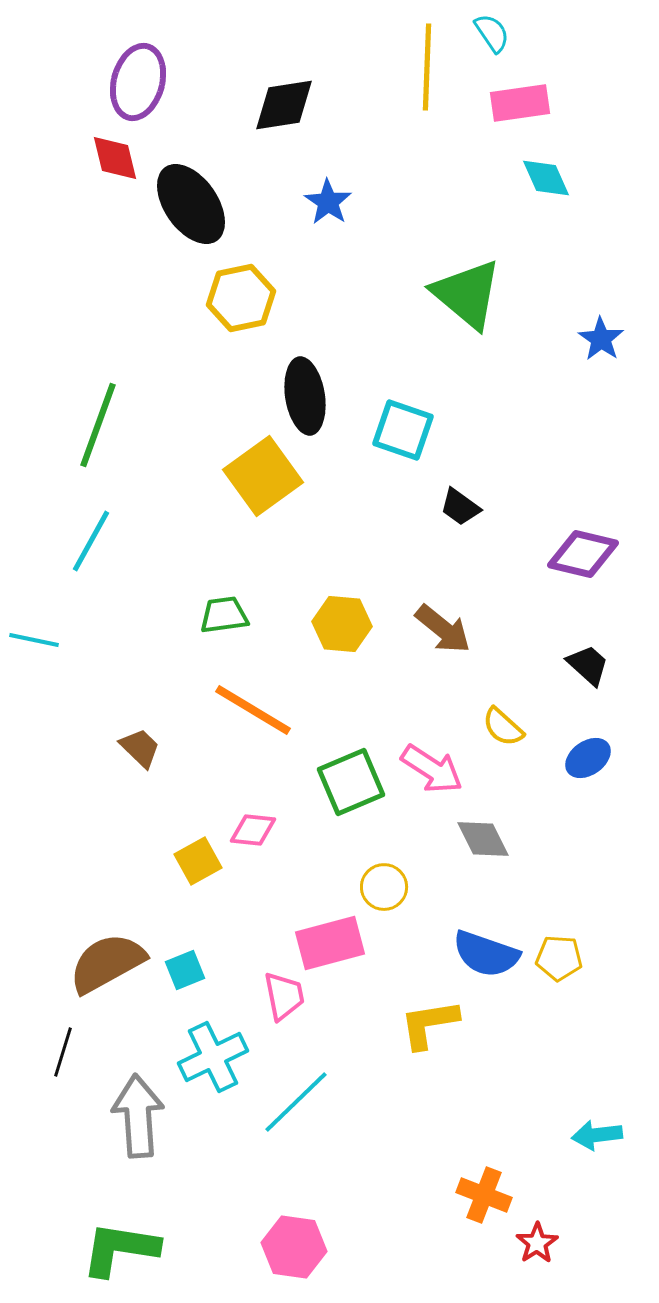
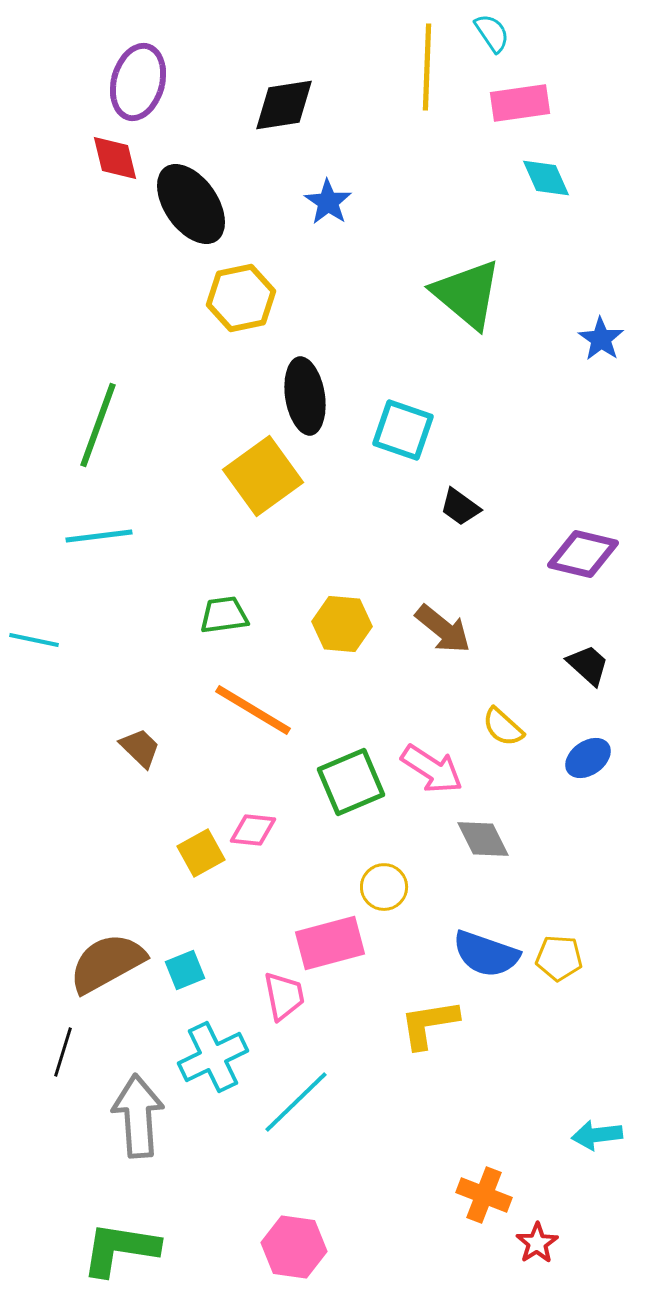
cyan line at (91, 541): moved 8 px right, 5 px up; rotated 54 degrees clockwise
yellow square at (198, 861): moved 3 px right, 8 px up
